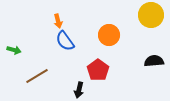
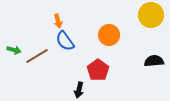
brown line: moved 20 px up
